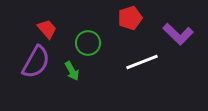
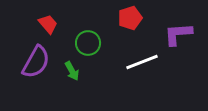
red trapezoid: moved 1 px right, 5 px up
purple L-shape: rotated 132 degrees clockwise
